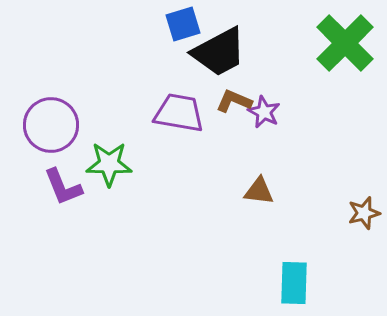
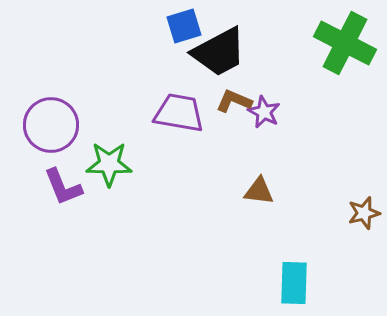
blue square: moved 1 px right, 2 px down
green cross: rotated 18 degrees counterclockwise
